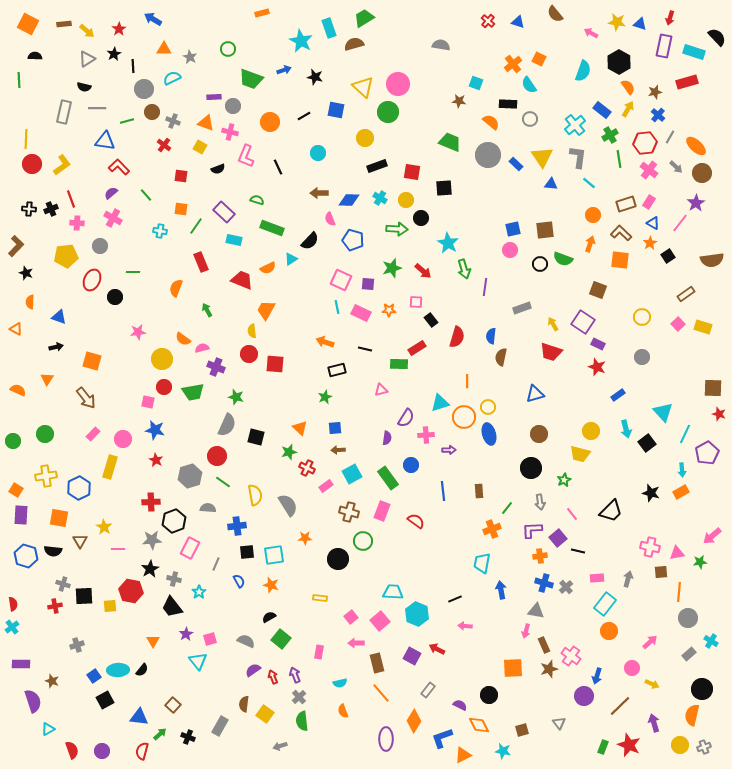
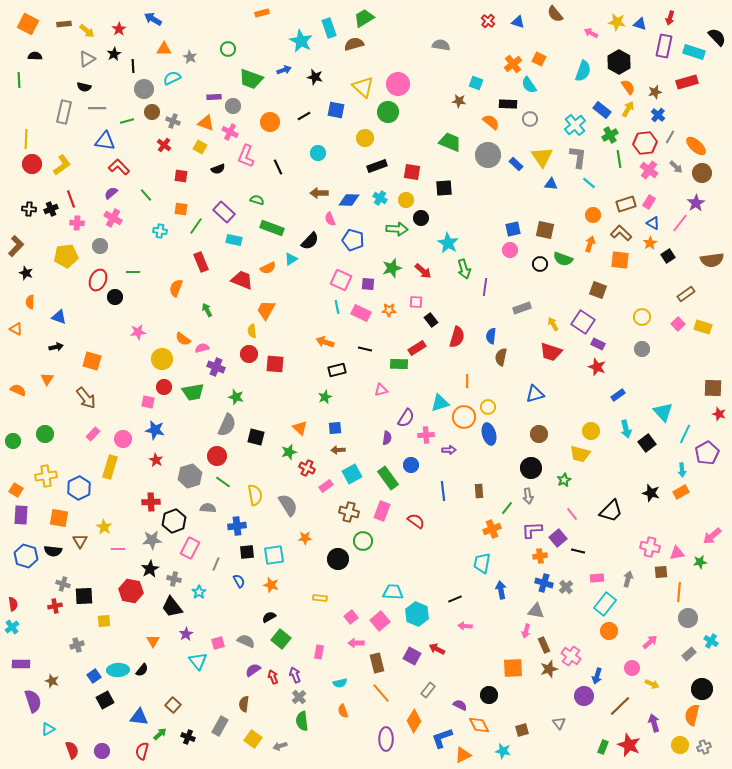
pink cross at (230, 132): rotated 14 degrees clockwise
brown square at (545, 230): rotated 18 degrees clockwise
red ellipse at (92, 280): moved 6 px right
gray circle at (642, 357): moved 8 px up
gray arrow at (540, 502): moved 12 px left, 6 px up
yellow square at (110, 606): moved 6 px left, 15 px down
pink square at (210, 639): moved 8 px right, 4 px down
yellow square at (265, 714): moved 12 px left, 25 px down
